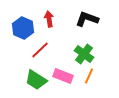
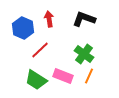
black L-shape: moved 3 px left
